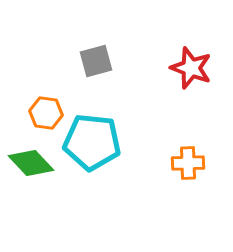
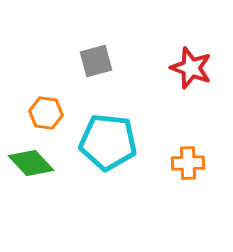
cyan pentagon: moved 16 px right
